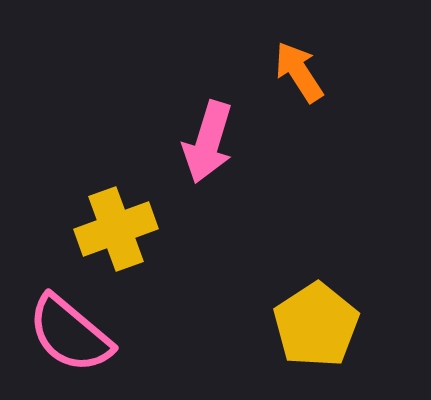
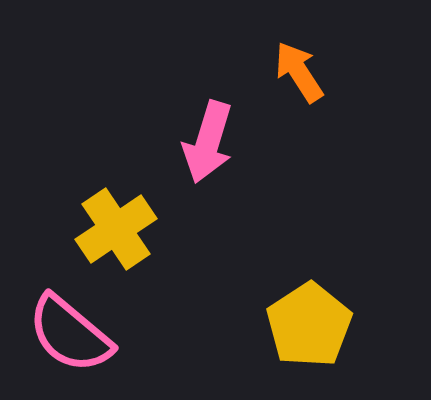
yellow cross: rotated 14 degrees counterclockwise
yellow pentagon: moved 7 px left
